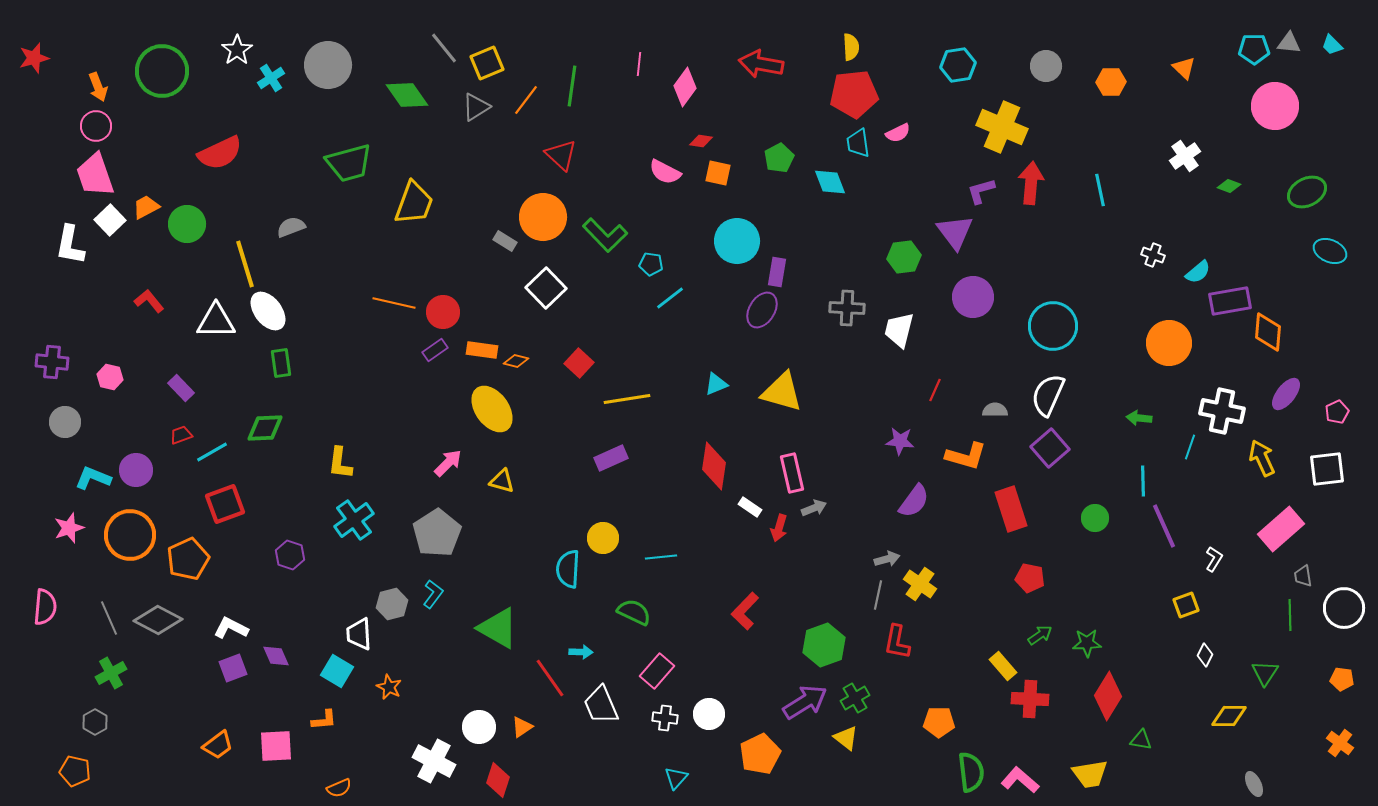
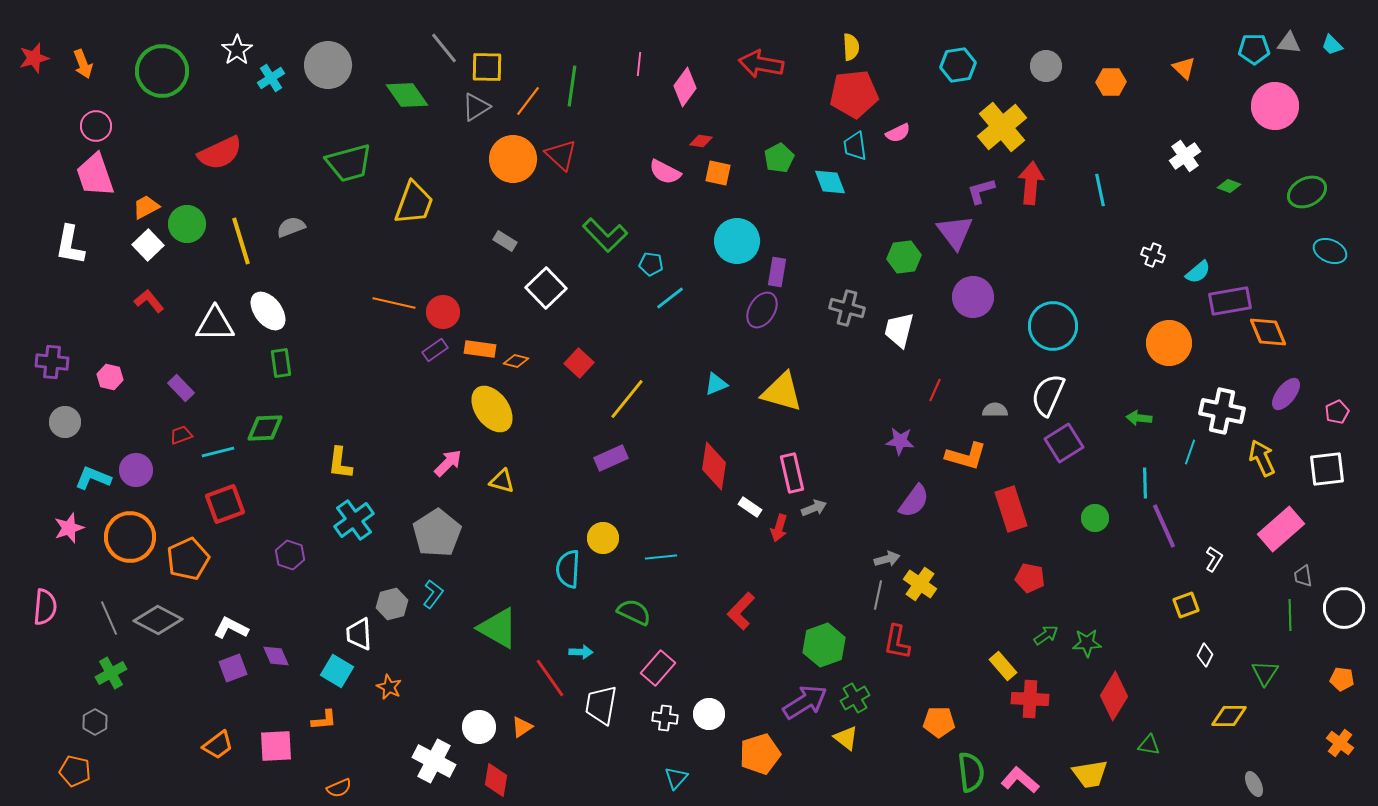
yellow square at (487, 63): moved 4 px down; rotated 24 degrees clockwise
orange arrow at (98, 87): moved 15 px left, 23 px up
orange line at (526, 100): moved 2 px right, 1 px down
yellow cross at (1002, 127): rotated 27 degrees clockwise
cyan trapezoid at (858, 143): moved 3 px left, 3 px down
orange circle at (543, 217): moved 30 px left, 58 px up
white square at (110, 220): moved 38 px right, 25 px down
yellow line at (245, 264): moved 4 px left, 23 px up
gray cross at (847, 308): rotated 12 degrees clockwise
white triangle at (216, 321): moved 1 px left, 3 px down
orange diamond at (1268, 332): rotated 27 degrees counterclockwise
orange rectangle at (482, 350): moved 2 px left, 1 px up
yellow line at (627, 399): rotated 42 degrees counterclockwise
cyan line at (1190, 447): moved 5 px down
purple square at (1050, 448): moved 14 px right, 5 px up; rotated 9 degrees clockwise
cyan line at (212, 452): moved 6 px right; rotated 16 degrees clockwise
cyan line at (1143, 481): moved 2 px right, 2 px down
orange circle at (130, 535): moved 2 px down
red L-shape at (745, 611): moved 4 px left
green arrow at (1040, 635): moved 6 px right
pink rectangle at (657, 671): moved 1 px right, 3 px up
red diamond at (1108, 696): moved 6 px right
white trapezoid at (601, 705): rotated 33 degrees clockwise
green triangle at (1141, 740): moved 8 px right, 5 px down
orange pentagon at (760, 754): rotated 9 degrees clockwise
red diamond at (498, 780): moved 2 px left; rotated 8 degrees counterclockwise
